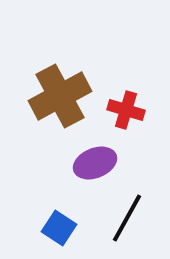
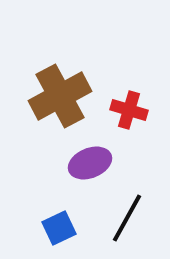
red cross: moved 3 px right
purple ellipse: moved 5 px left
blue square: rotated 32 degrees clockwise
